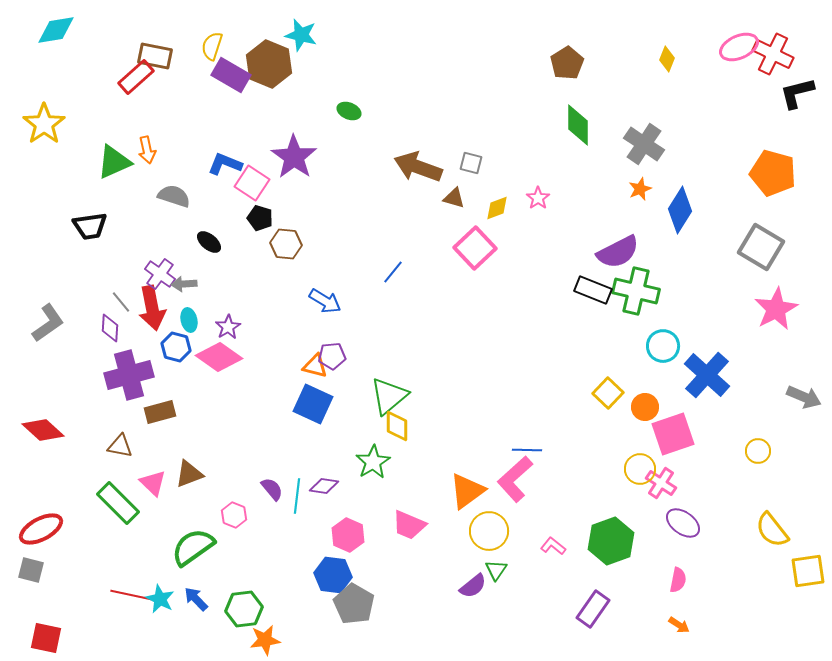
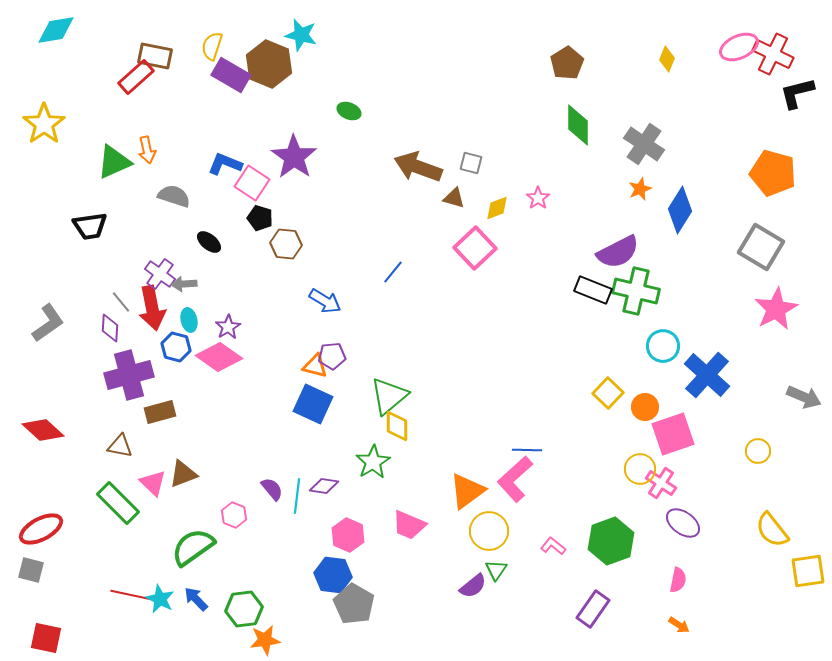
brown triangle at (189, 474): moved 6 px left
